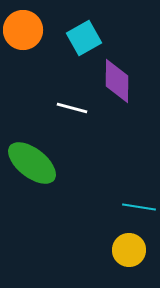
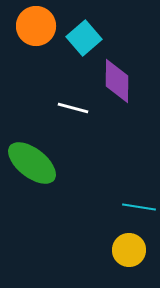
orange circle: moved 13 px right, 4 px up
cyan square: rotated 12 degrees counterclockwise
white line: moved 1 px right
